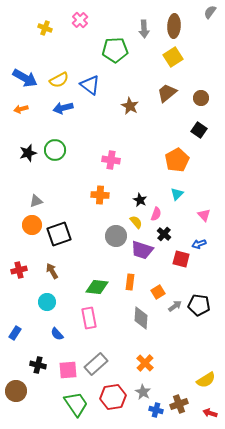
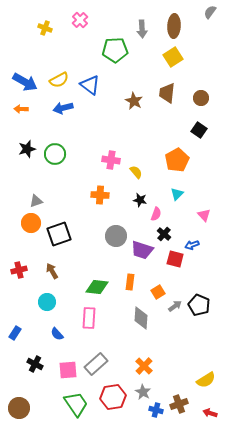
gray arrow at (144, 29): moved 2 px left
blue arrow at (25, 78): moved 4 px down
brown trapezoid at (167, 93): rotated 45 degrees counterclockwise
brown star at (130, 106): moved 4 px right, 5 px up
orange arrow at (21, 109): rotated 16 degrees clockwise
green circle at (55, 150): moved 4 px down
black star at (28, 153): moved 1 px left, 4 px up
black star at (140, 200): rotated 16 degrees counterclockwise
yellow semicircle at (136, 222): moved 50 px up
orange circle at (32, 225): moved 1 px left, 2 px up
blue arrow at (199, 244): moved 7 px left, 1 px down
red square at (181, 259): moved 6 px left
black pentagon at (199, 305): rotated 15 degrees clockwise
pink rectangle at (89, 318): rotated 15 degrees clockwise
orange cross at (145, 363): moved 1 px left, 3 px down
black cross at (38, 365): moved 3 px left, 1 px up; rotated 14 degrees clockwise
brown circle at (16, 391): moved 3 px right, 17 px down
